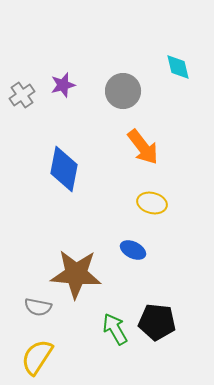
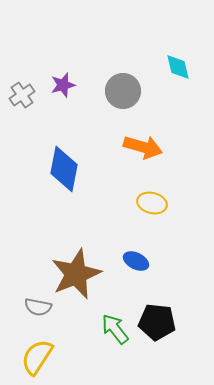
orange arrow: rotated 36 degrees counterclockwise
blue ellipse: moved 3 px right, 11 px down
brown star: rotated 27 degrees counterclockwise
green arrow: rotated 8 degrees counterclockwise
